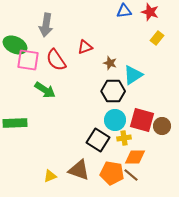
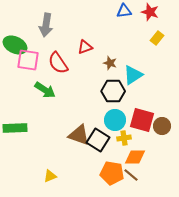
red semicircle: moved 2 px right, 3 px down
green rectangle: moved 5 px down
brown triangle: moved 35 px up
